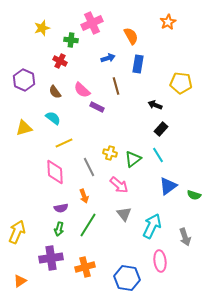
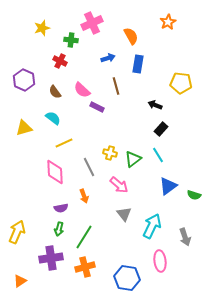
green line: moved 4 px left, 12 px down
